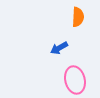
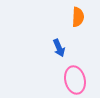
blue arrow: rotated 84 degrees counterclockwise
